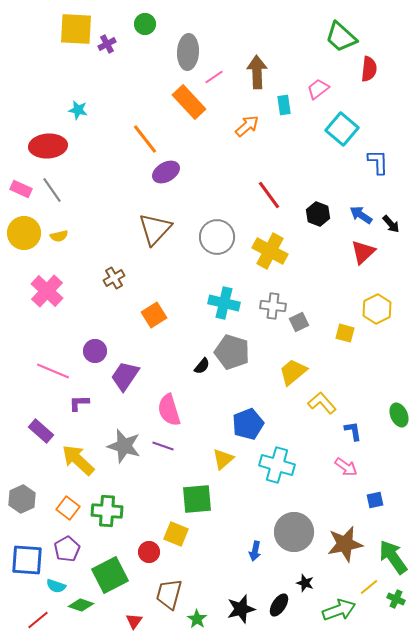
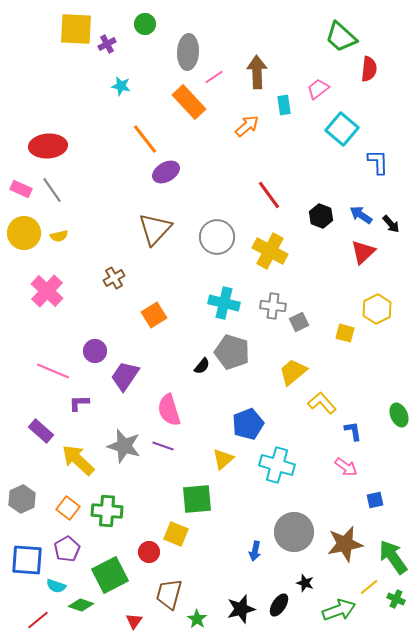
cyan star at (78, 110): moved 43 px right, 24 px up
black hexagon at (318, 214): moved 3 px right, 2 px down
